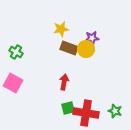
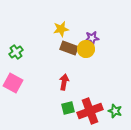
green cross: rotated 24 degrees clockwise
red cross: moved 4 px right, 2 px up; rotated 30 degrees counterclockwise
